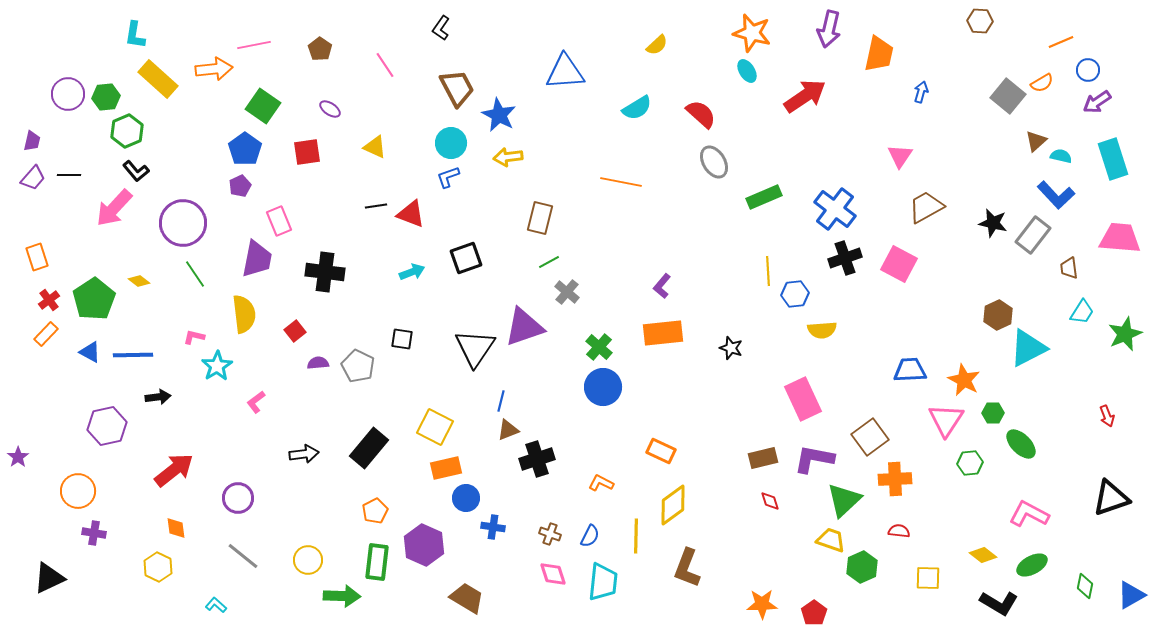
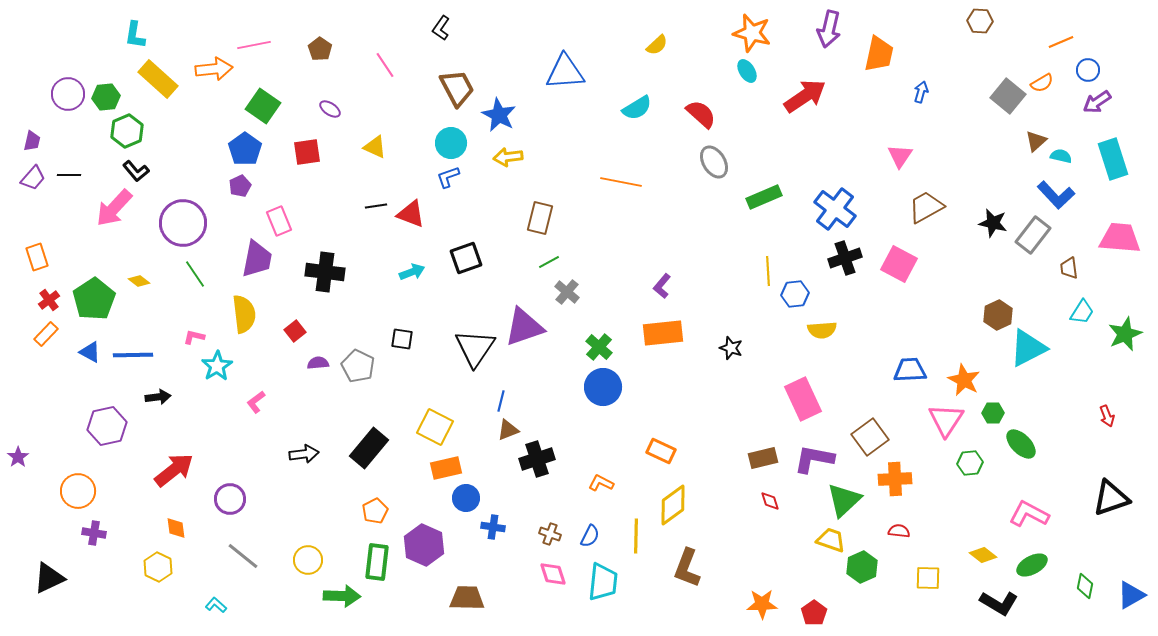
purple circle at (238, 498): moved 8 px left, 1 px down
brown trapezoid at (467, 598): rotated 30 degrees counterclockwise
